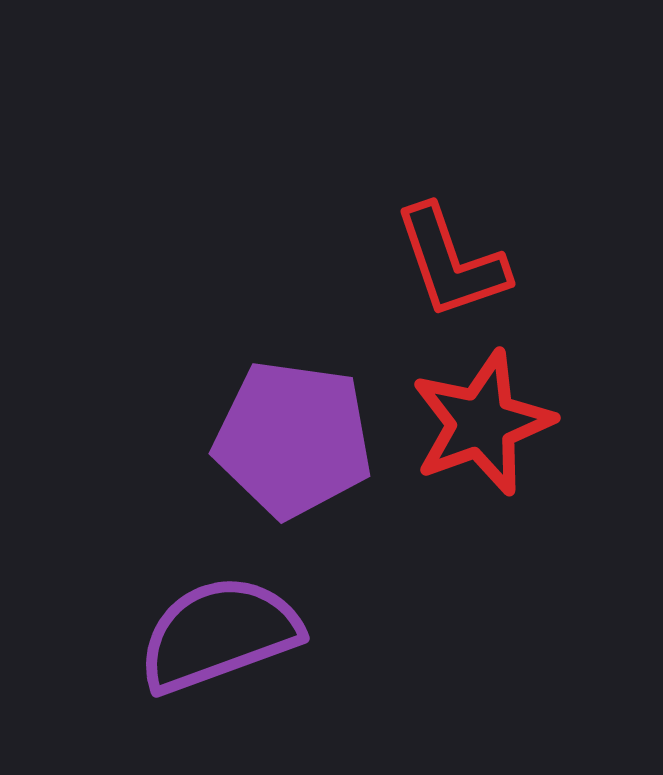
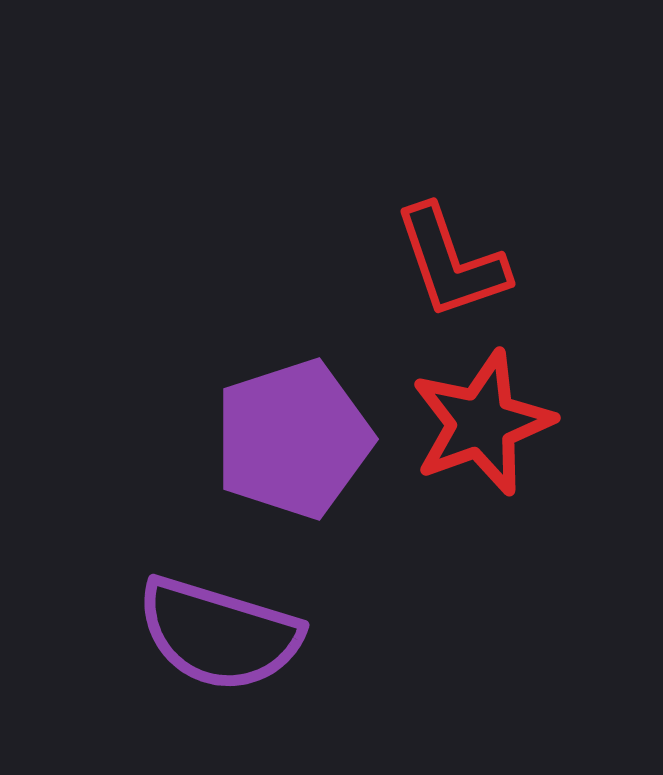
purple pentagon: rotated 26 degrees counterclockwise
purple semicircle: rotated 143 degrees counterclockwise
